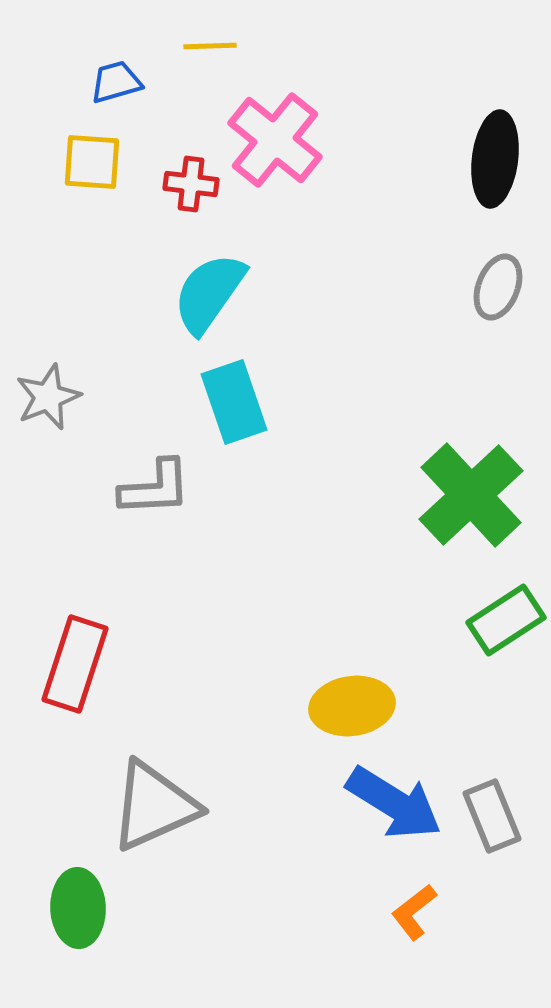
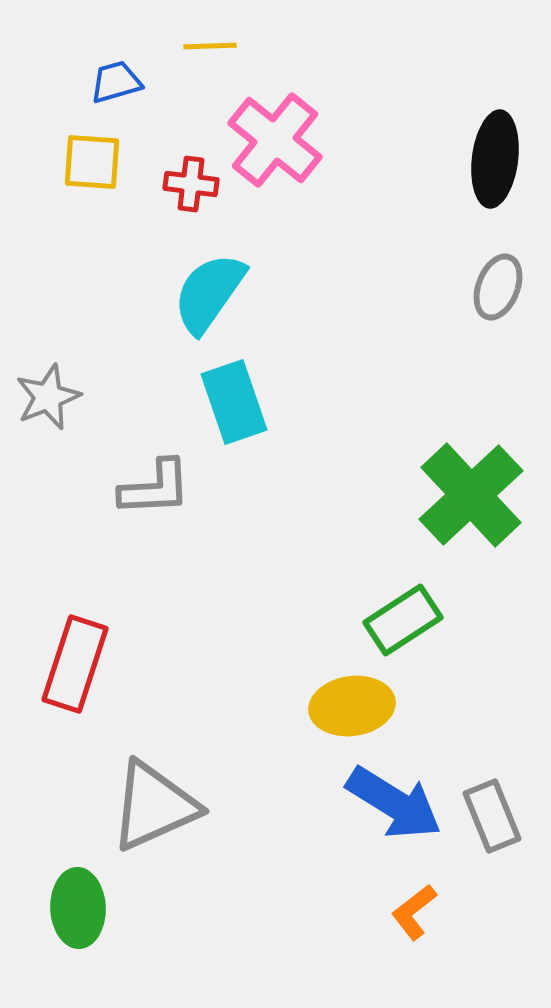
green rectangle: moved 103 px left
